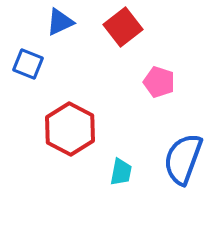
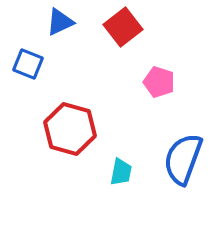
red hexagon: rotated 12 degrees counterclockwise
